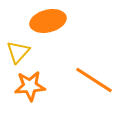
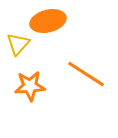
yellow triangle: moved 8 px up
orange line: moved 8 px left, 6 px up
